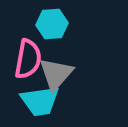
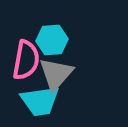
cyan hexagon: moved 16 px down
pink semicircle: moved 2 px left, 1 px down
